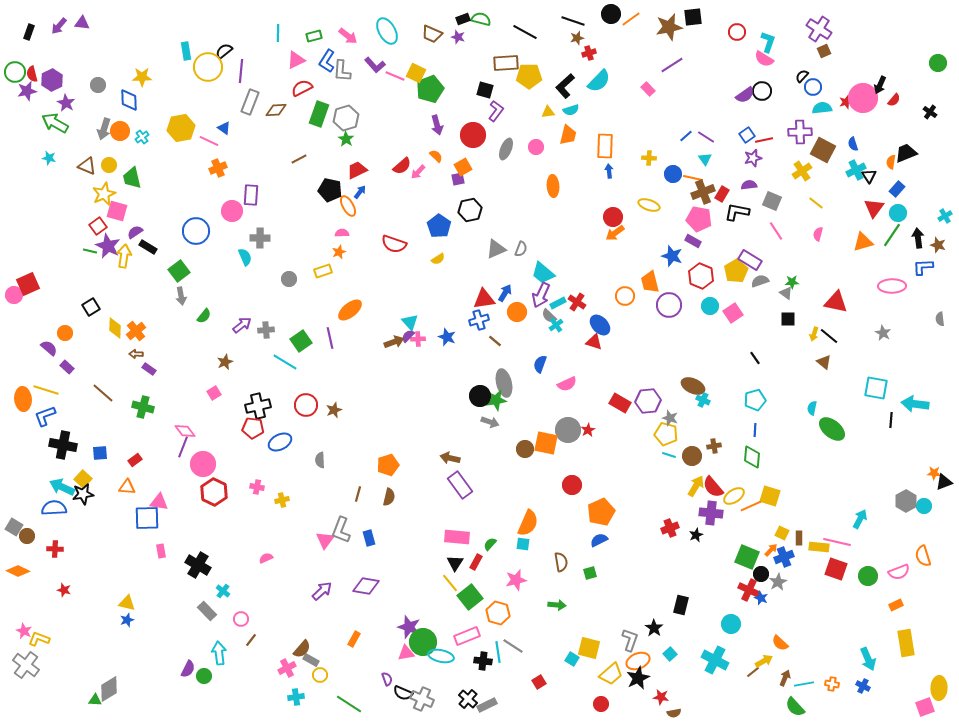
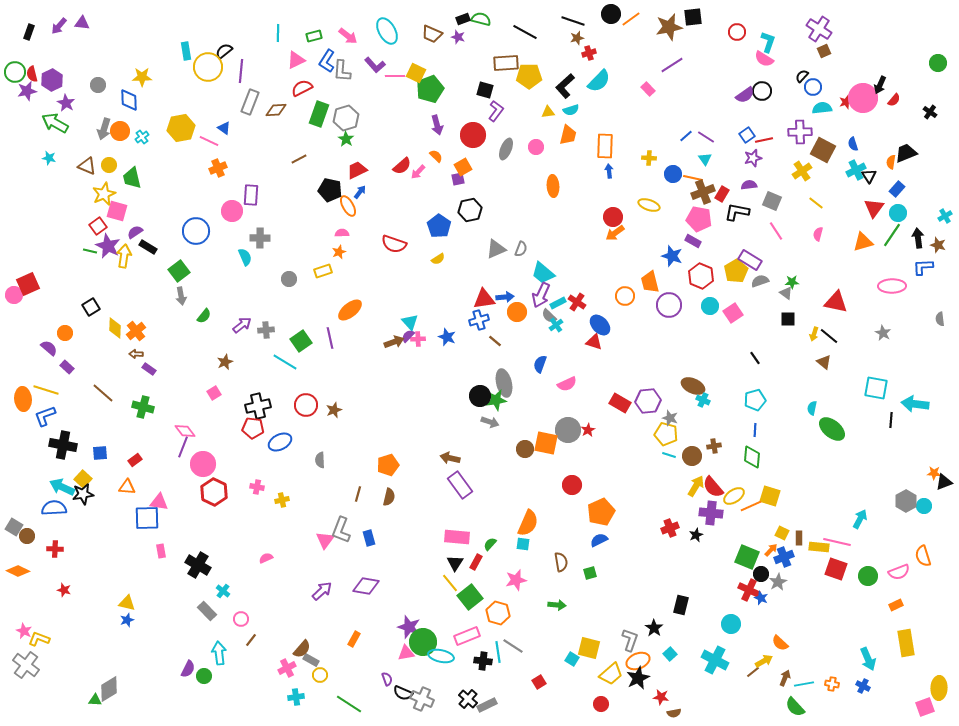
pink line at (395, 76): rotated 24 degrees counterclockwise
blue arrow at (505, 293): moved 4 px down; rotated 54 degrees clockwise
